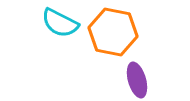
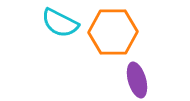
orange hexagon: rotated 12 degrees counterclockwise
